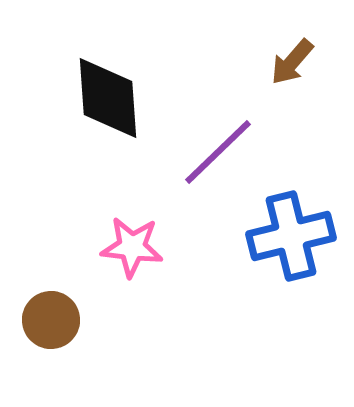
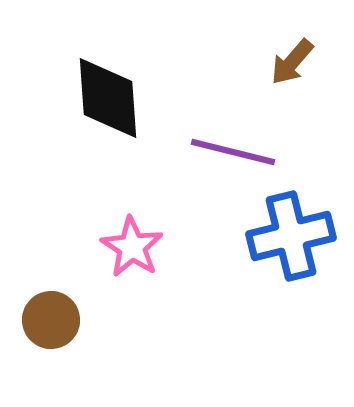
purple line: moved 15 px right; rotated 58 degrees clockwise
pink star: rotated 26 degrees clockwise
